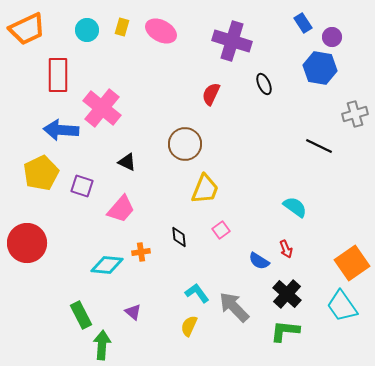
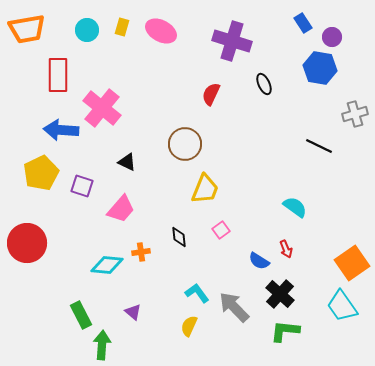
orange trapezoid: rotated 15 degrees clockwise
black cross: moved 7 px left
